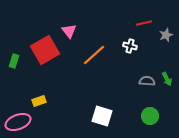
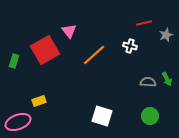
gray semicircle: moved 1 px right, 1 px down
